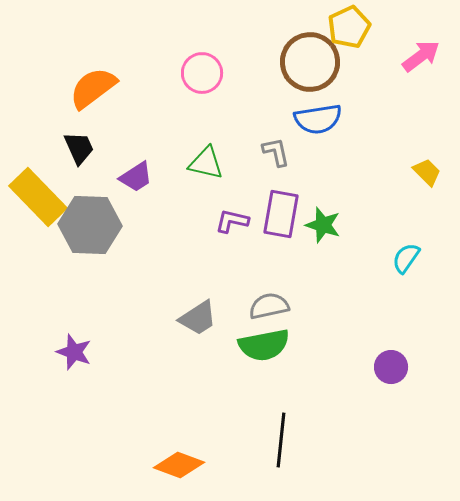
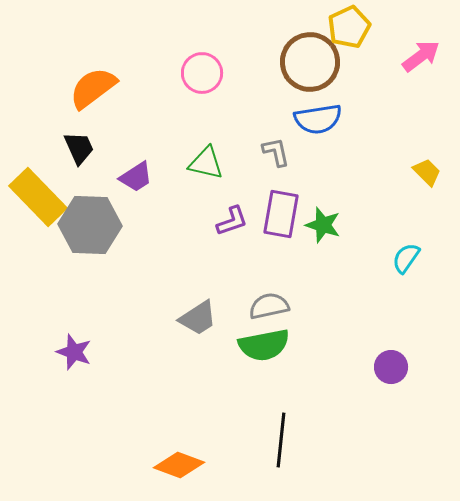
purple L-shape: rotated 148 degrees clockwise
